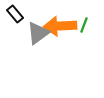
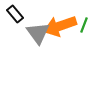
orange arrow: rotated 16 degrees counterclockwise
gray triangle: rotated 30 degrees counterclockwise
